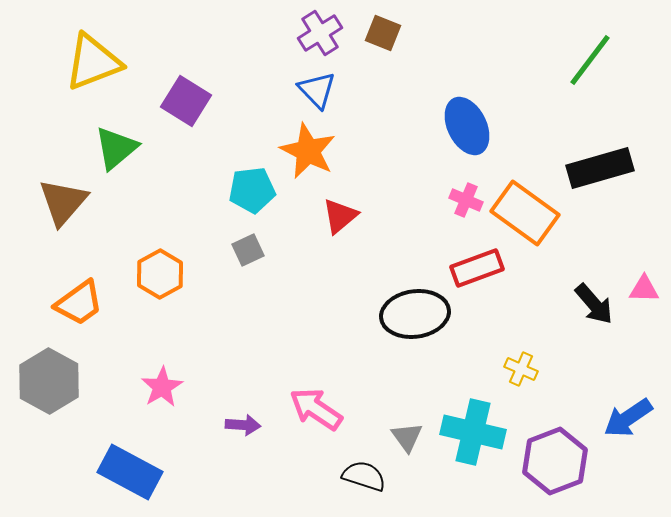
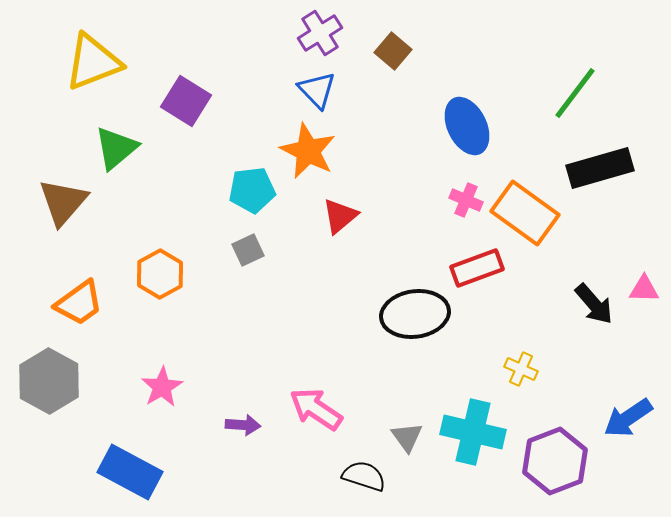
brown square: moved 10 px right, 18 px down; rotated 18 degrees clockwise
green line: moved 15 px left, 33 px down
